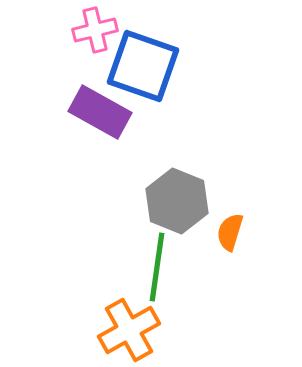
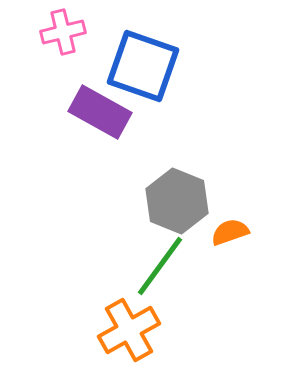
pink cross: moved 32 px left, 2 px down
orange semicircle: rotated 54 degrees clockwise
green line: moved 3 px right, 1 px up; rotated 28 degrees clockwise
